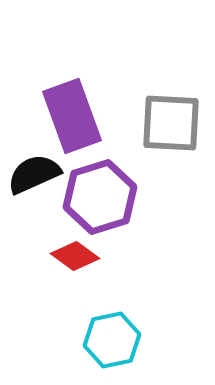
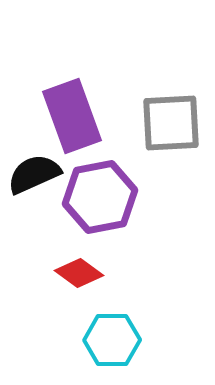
gray square: rotated 6 degrees counterclockwise
purple hexagon: rotated 6 degrees clockwise
red diamond: moved 4 px right, 17 px down
cyan hexagon: rotated 12 degrees clockwise
